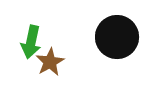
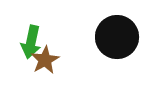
brown star: moved 5 px left, 2 px up
